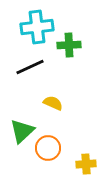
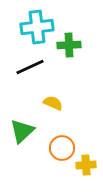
orange circle: moved 14 px right
yellow cross: moved 1 px down
